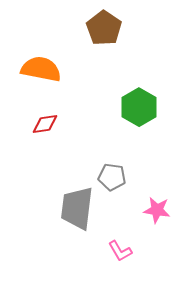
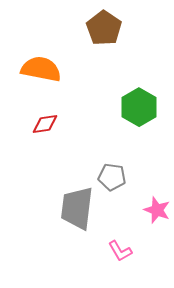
pink star: rotated 12 degrees clockwise
